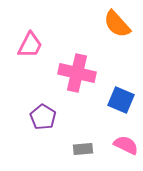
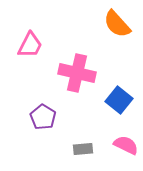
blue square: moved 2 px left; rotated 16 degrees clockwise
